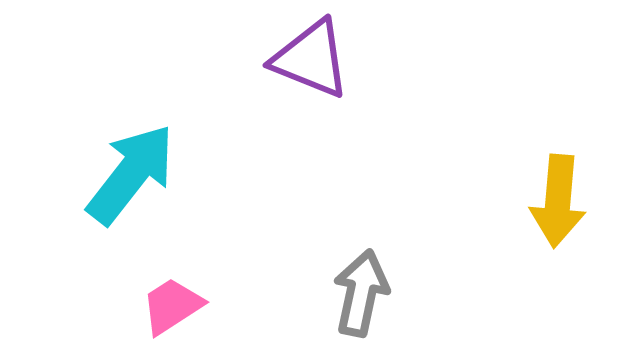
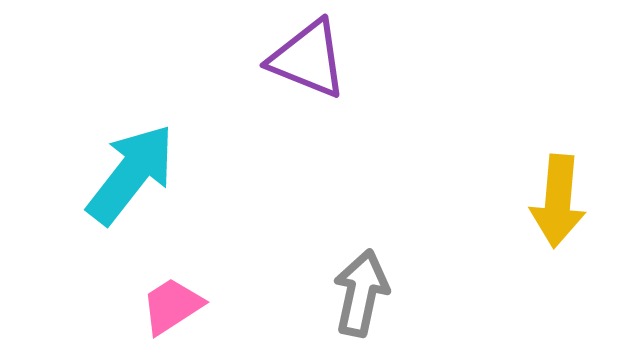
purple triangle: moved 3 px left
